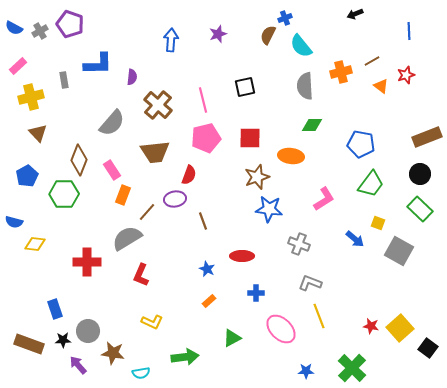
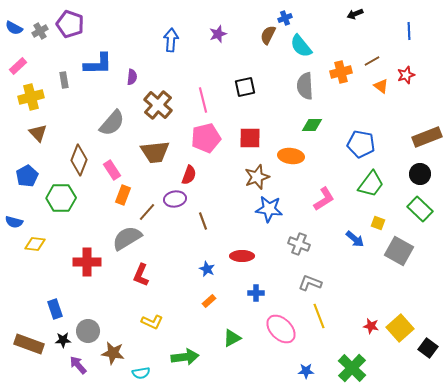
green hexagon at (64, 194): moved 3 px left, 4 px down
